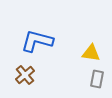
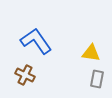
blue L-shape: moved 1 px left; rotated 40 degrees clockwise
brown cross: rotated 24 degrees counterclockwise
